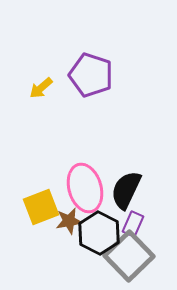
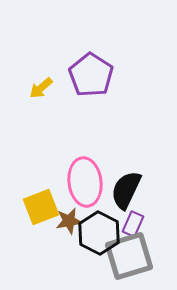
purple pentagon: rotated 15 degrees clockwise
pink ellipse: moved 6 px up; rotated 9 degrees clockwise
gray square: rotated 27 degrees clockwise
